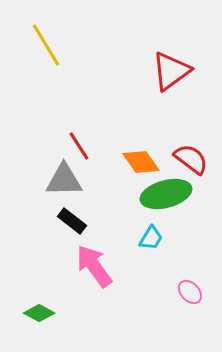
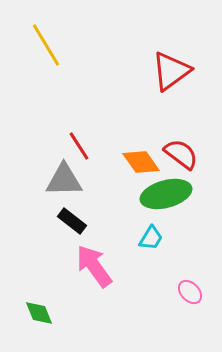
red semicircle: moved 10 px left, 5 px up
green diamond: rotated 40 degrees clockwise
